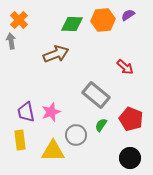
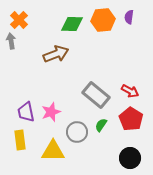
purple semicircle: moved 1 px right, 2 px down; rotated 48 degrees counterclockwise
red arrow: moved 5 px right, 24 px down; rotated 12 degrees counterclockwise
red pentagon: rotated 10 degrees clockwise
gray circle: moved 1 px right, 3 px up
